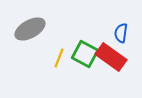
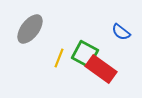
gray ellipse: rotated 24 degrees counterclockwise
blue semicircle: moved 1 px up; rotated 60 degrees counterclockwise
red rectangle: moved 10 px left, 12 px down
